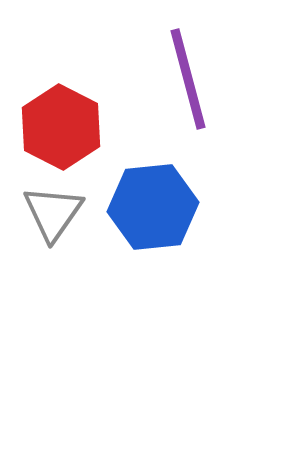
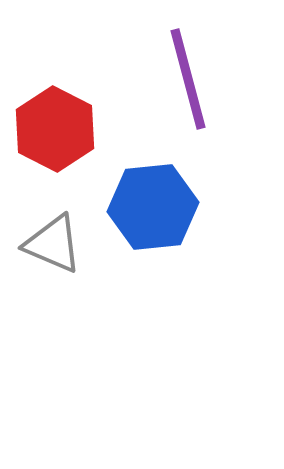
red hexagon: moved 6 px left, 2 px down
gray triangle: moved 31 px down; rotated 42 degrees counterclockwise
